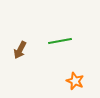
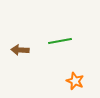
brown arrow: rotated 66 degrees clockwise
